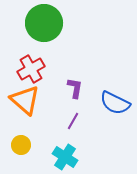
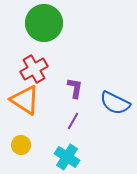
red cross: moved 3 px right
orange triangle: rotated 8 degrees counterclockwise
cyan cross: moved 2 px right
